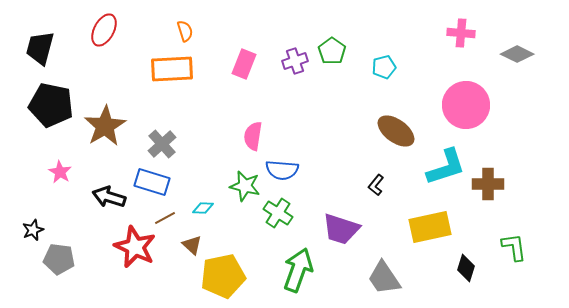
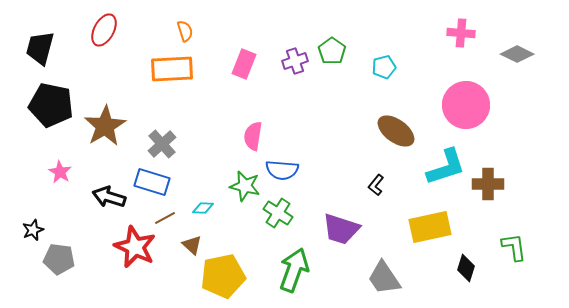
green arrow: moved 4 px left
